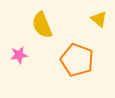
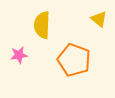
yellow semicircle: rotated 24 degrees clockwise
orange pentagon: moved 3 px left
